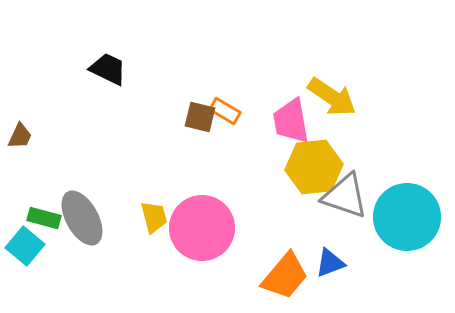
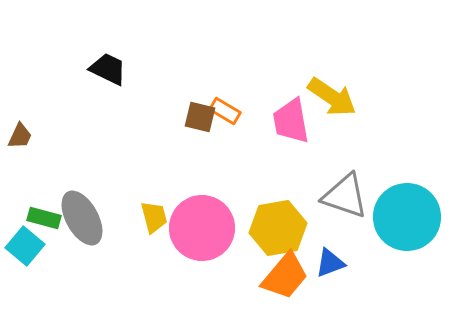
yellow hexagon: moved 36 px left, 61 px down; rotated 4 degrees counterclockwise
